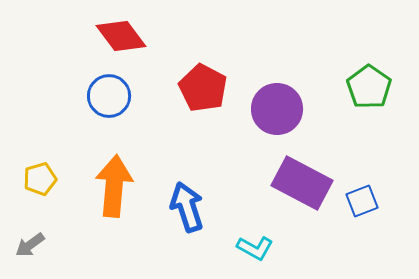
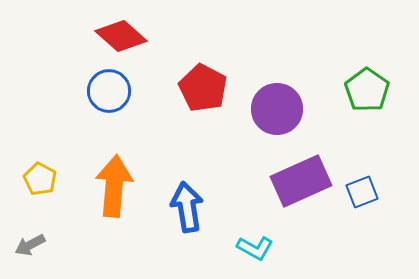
red diamond: rotated 12 degrees counterclockwise
green pentagon: moved 2 px left, 3 px down
blue circle: moved 5 px up
yellow pentagon: rotated 28 degrees counterclockwise
purple rectangle: moved 1 px left, 2 px up; rotated 52 degrees counterclockwise
blue square: moved 9 px up
blue arrow: rotated 9 degrees clockwise
gray arrow: rotated 8 degrees clockwise
